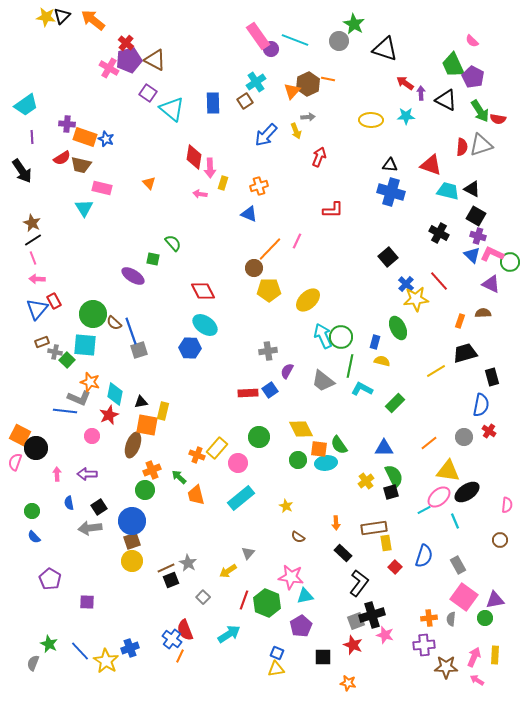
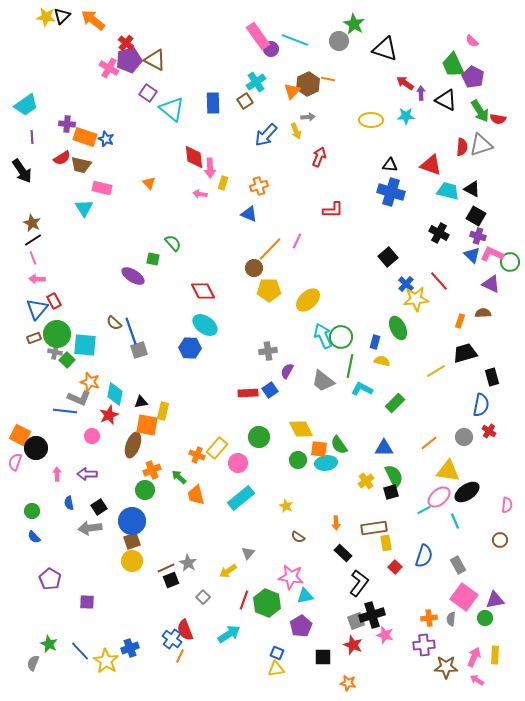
red diamond at (194, 157): rotated 15 degrees counterclockwise
green circle at (93, 314): moved 36 px left, 20 px down
brown rectangle at (42, 342): moved 8 px left, 4 px up
